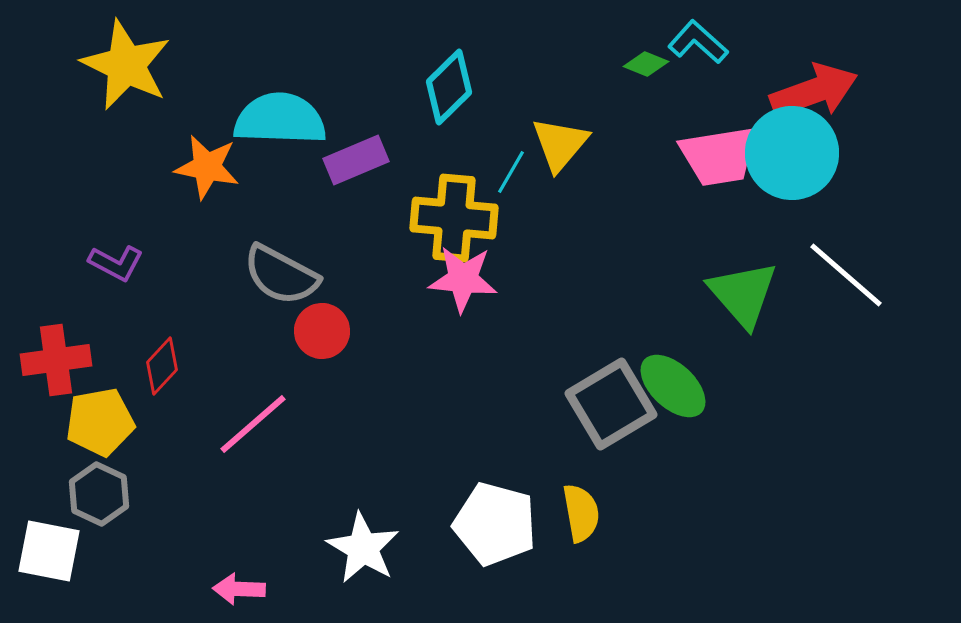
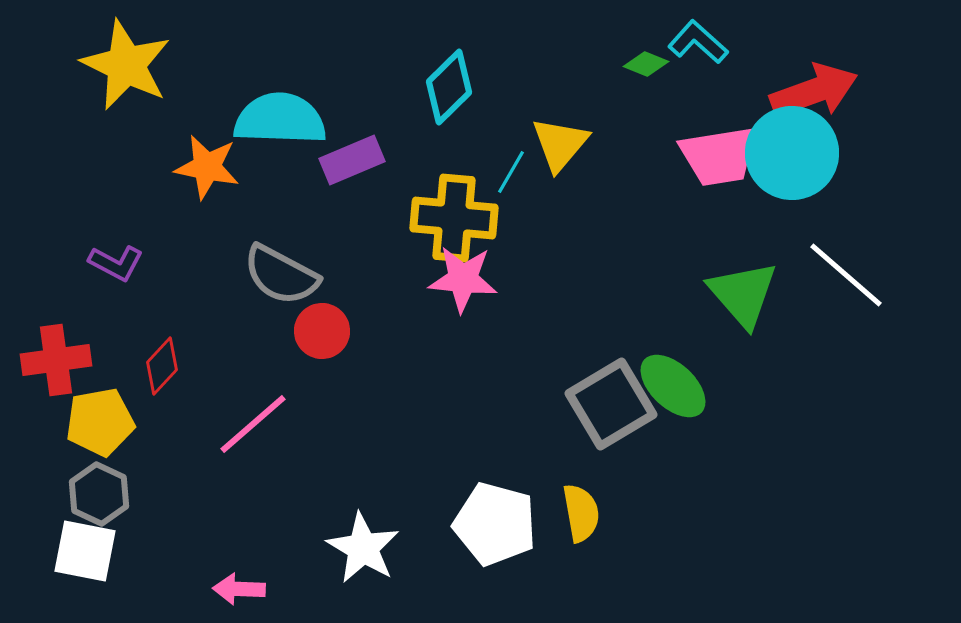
purple rectangle: moved 4 px left
white square: moved 36 px right
